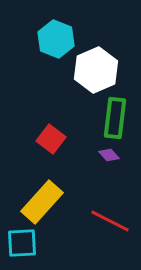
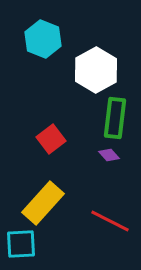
cyan hexagon: moved 13 px left
white hexagon: rotated 6 degrees counterclockwise
red square: rotated 16 degrees clockwise
yellow rectangle: moved 1 px right, 1 px down
cyan square: moved 1 px left, 1 px down
